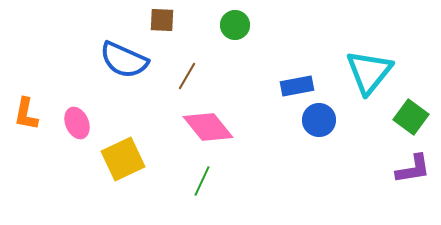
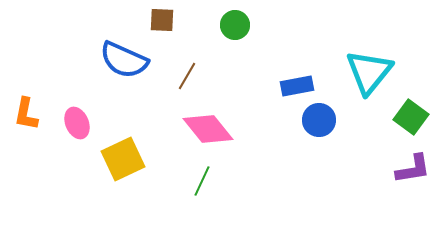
pink diamond: moved 2 px down
